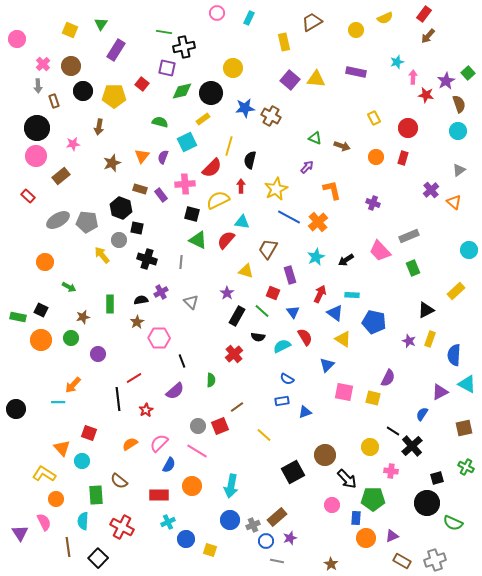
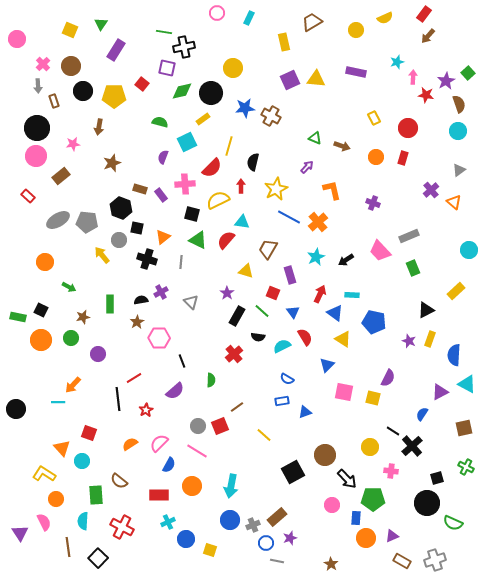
purple square at (290, 80): rotated 24 degrees clockwise
orange triangle at (142, 156): moved 21 px right, 81 px down; rotated 14 degrees clockwise
black semicircle at (250, 160): moved 3 px right, 2 px down
blue circle at (266, 541): moved 2 px down
